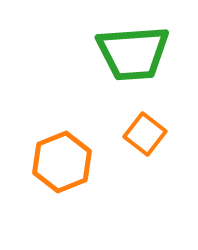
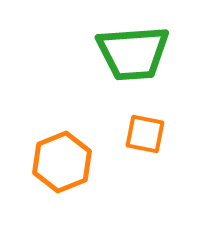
orange square: rotated 27 degrees counterclockwise
